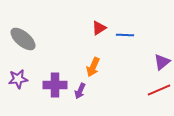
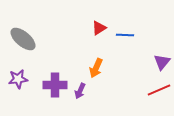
purple triangle: rotated 12 degrees counterclockwise
orange arrow: moved 3 px right, 1 px down
